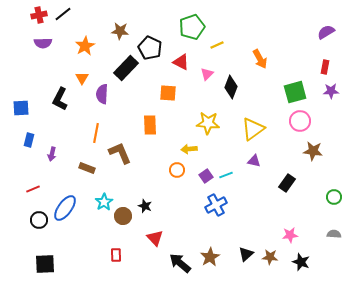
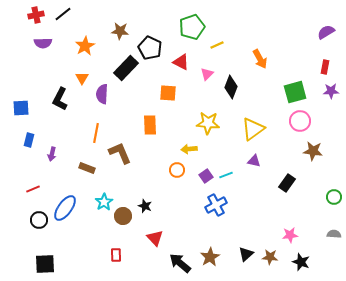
red cross at (39, 15): moved 3 px left
